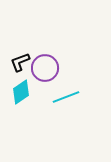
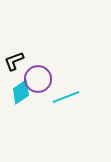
black L-shape: moved 6 px left, 1 px up
purple circle: moved 7 px left, 11 px down
